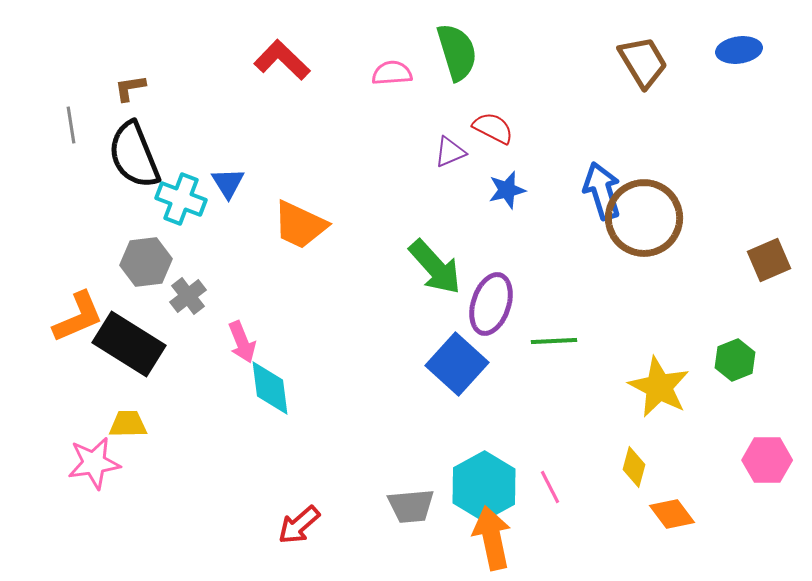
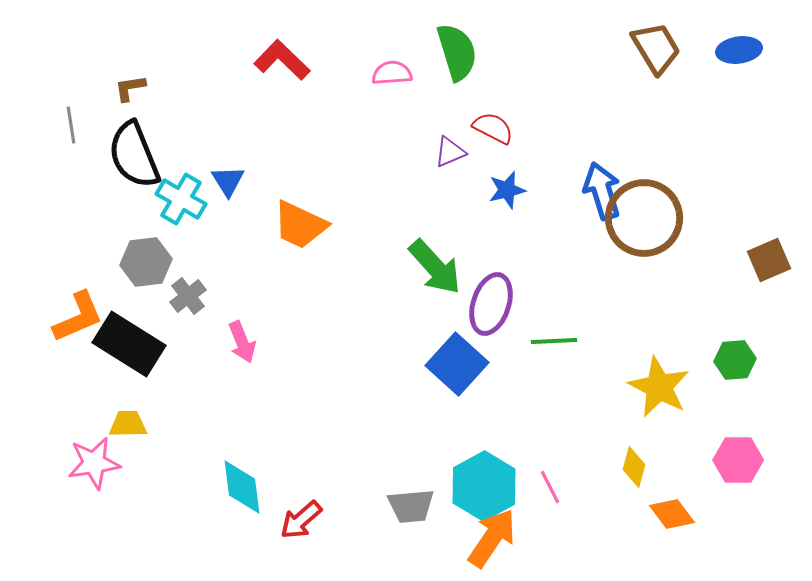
brown trapezoid: moved 13 px right, 14 px up
blue triangle: moved 2 px up
cyan cross: rotated 9 degrees clockwise
green hexagon: rotated 18 degrees clockwise
cyan diamond: moved 28 px left, 99 px down
pink hexagon: moved 29 px left
red arrow: moved 2 px right, 5 px up
orange arrow: rotated 46 degrees clockwise
